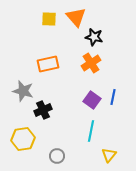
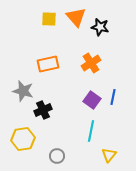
black star: moved 6 px right, 10 px up
